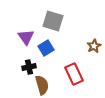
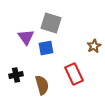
gray square: moved 2 px left, 2 px down
blue square: rotated 21 degrees clockwise
black cross: moved 13 px left, 8 px down
